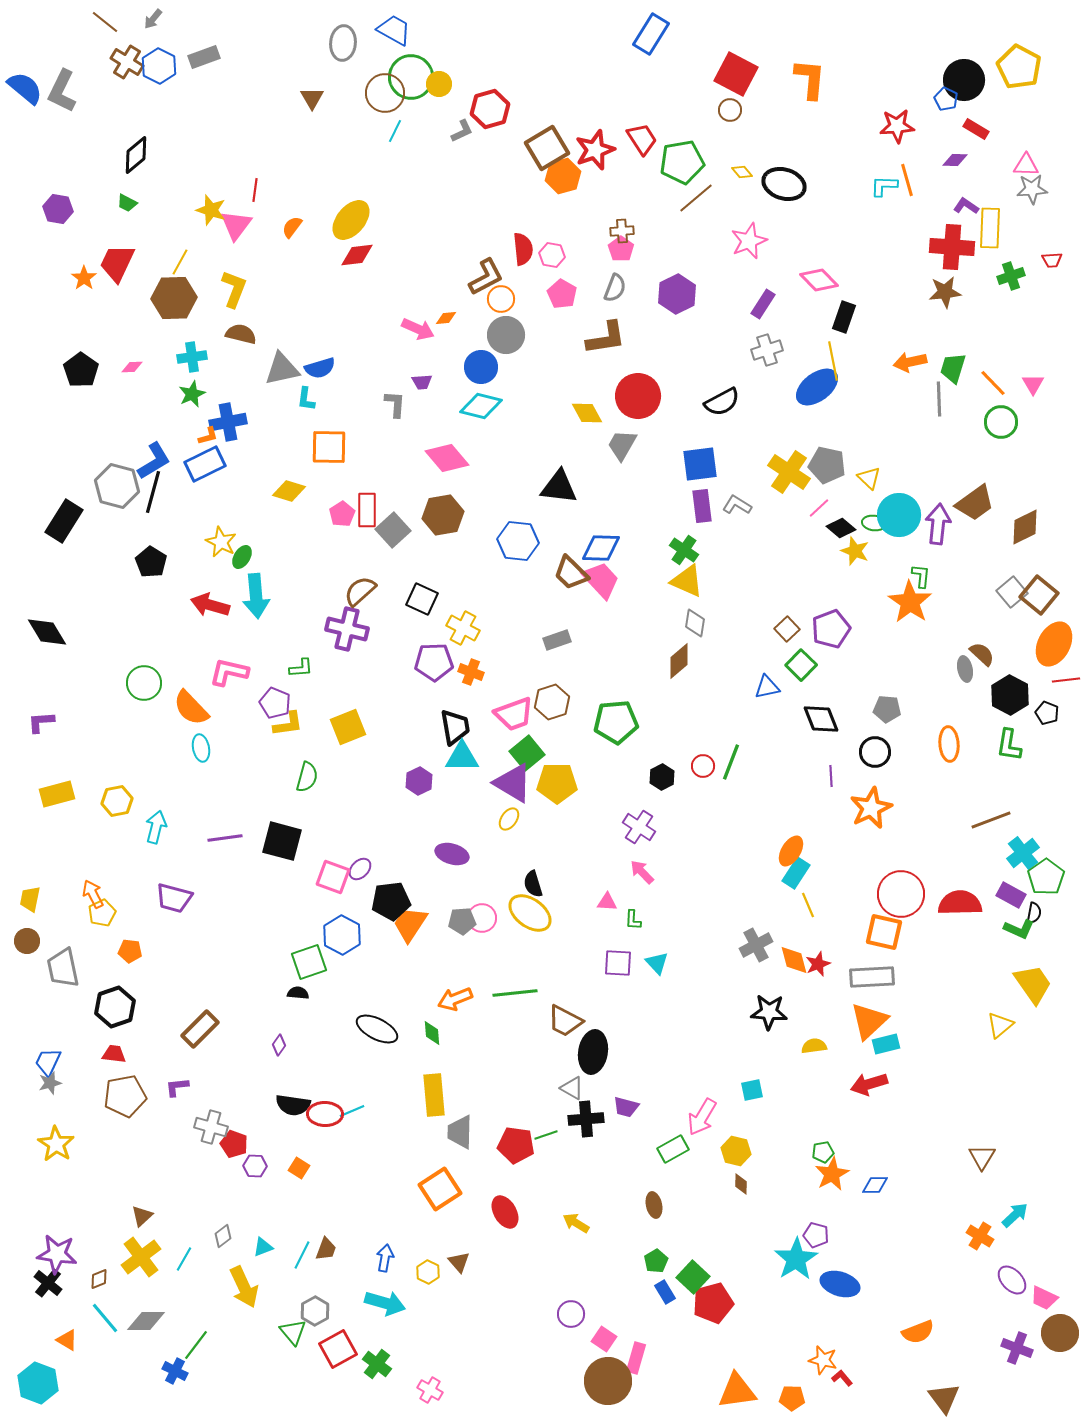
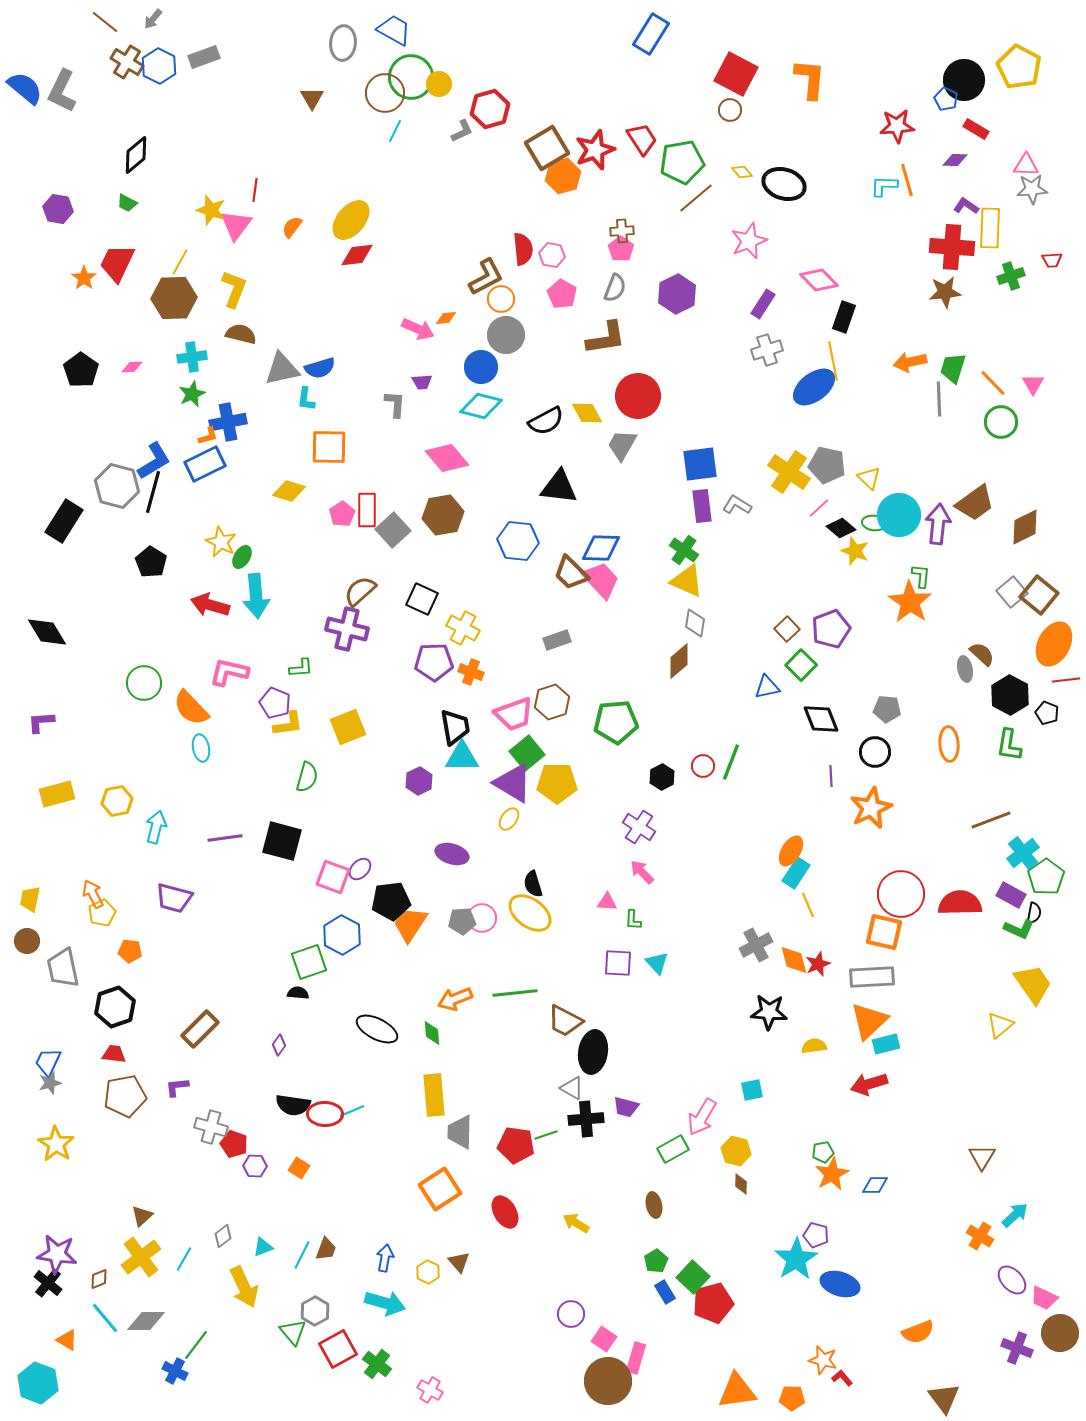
blue ellipse at (817, 387): moved 3 px left
black semicircle at (722, 402): moved 176 px left, 19 px down
